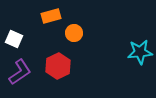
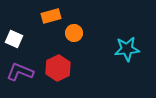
cyan star: moved 13 px left, 3 px up
red hexagon: moved 2 px down
purple L-shape: rotated 124 degrees counterclockwise
